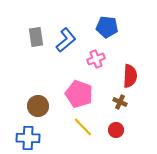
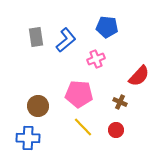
red semicircle: moved 9 px right; rotated 40 degrees clockwise
pink pentagon: rotated 16 degrees counterclockwise
